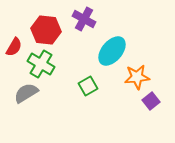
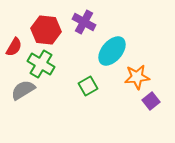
purple cross: moved 3 px down
gray semicircle: moved 3 px left, 3 px up
